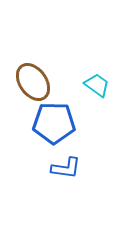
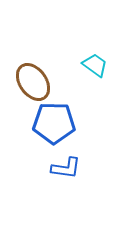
cyan trapezoid: moved 2 px left, 20 px up
